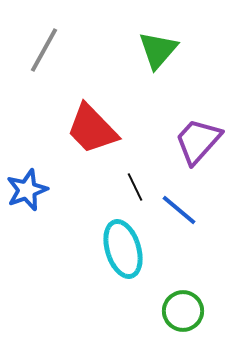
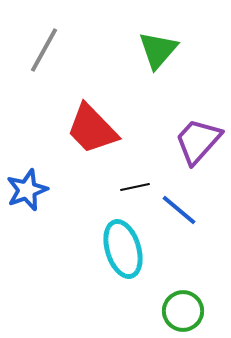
black line: rotated 76 degrees counterclockwise
